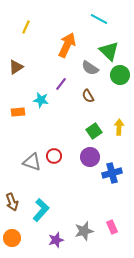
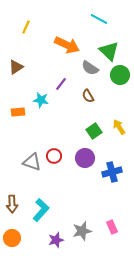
orange arrow: rotated 90 degrees clockwise
yellow arrow: rotated 35 degrees counterclockwise
purple circle: moved 5 px left, 1 px down
blue cross: moved 1 px up
brown arrow: moved 2 px down; rotated 18 degrees clockwise
gray star: moved 2 px left
